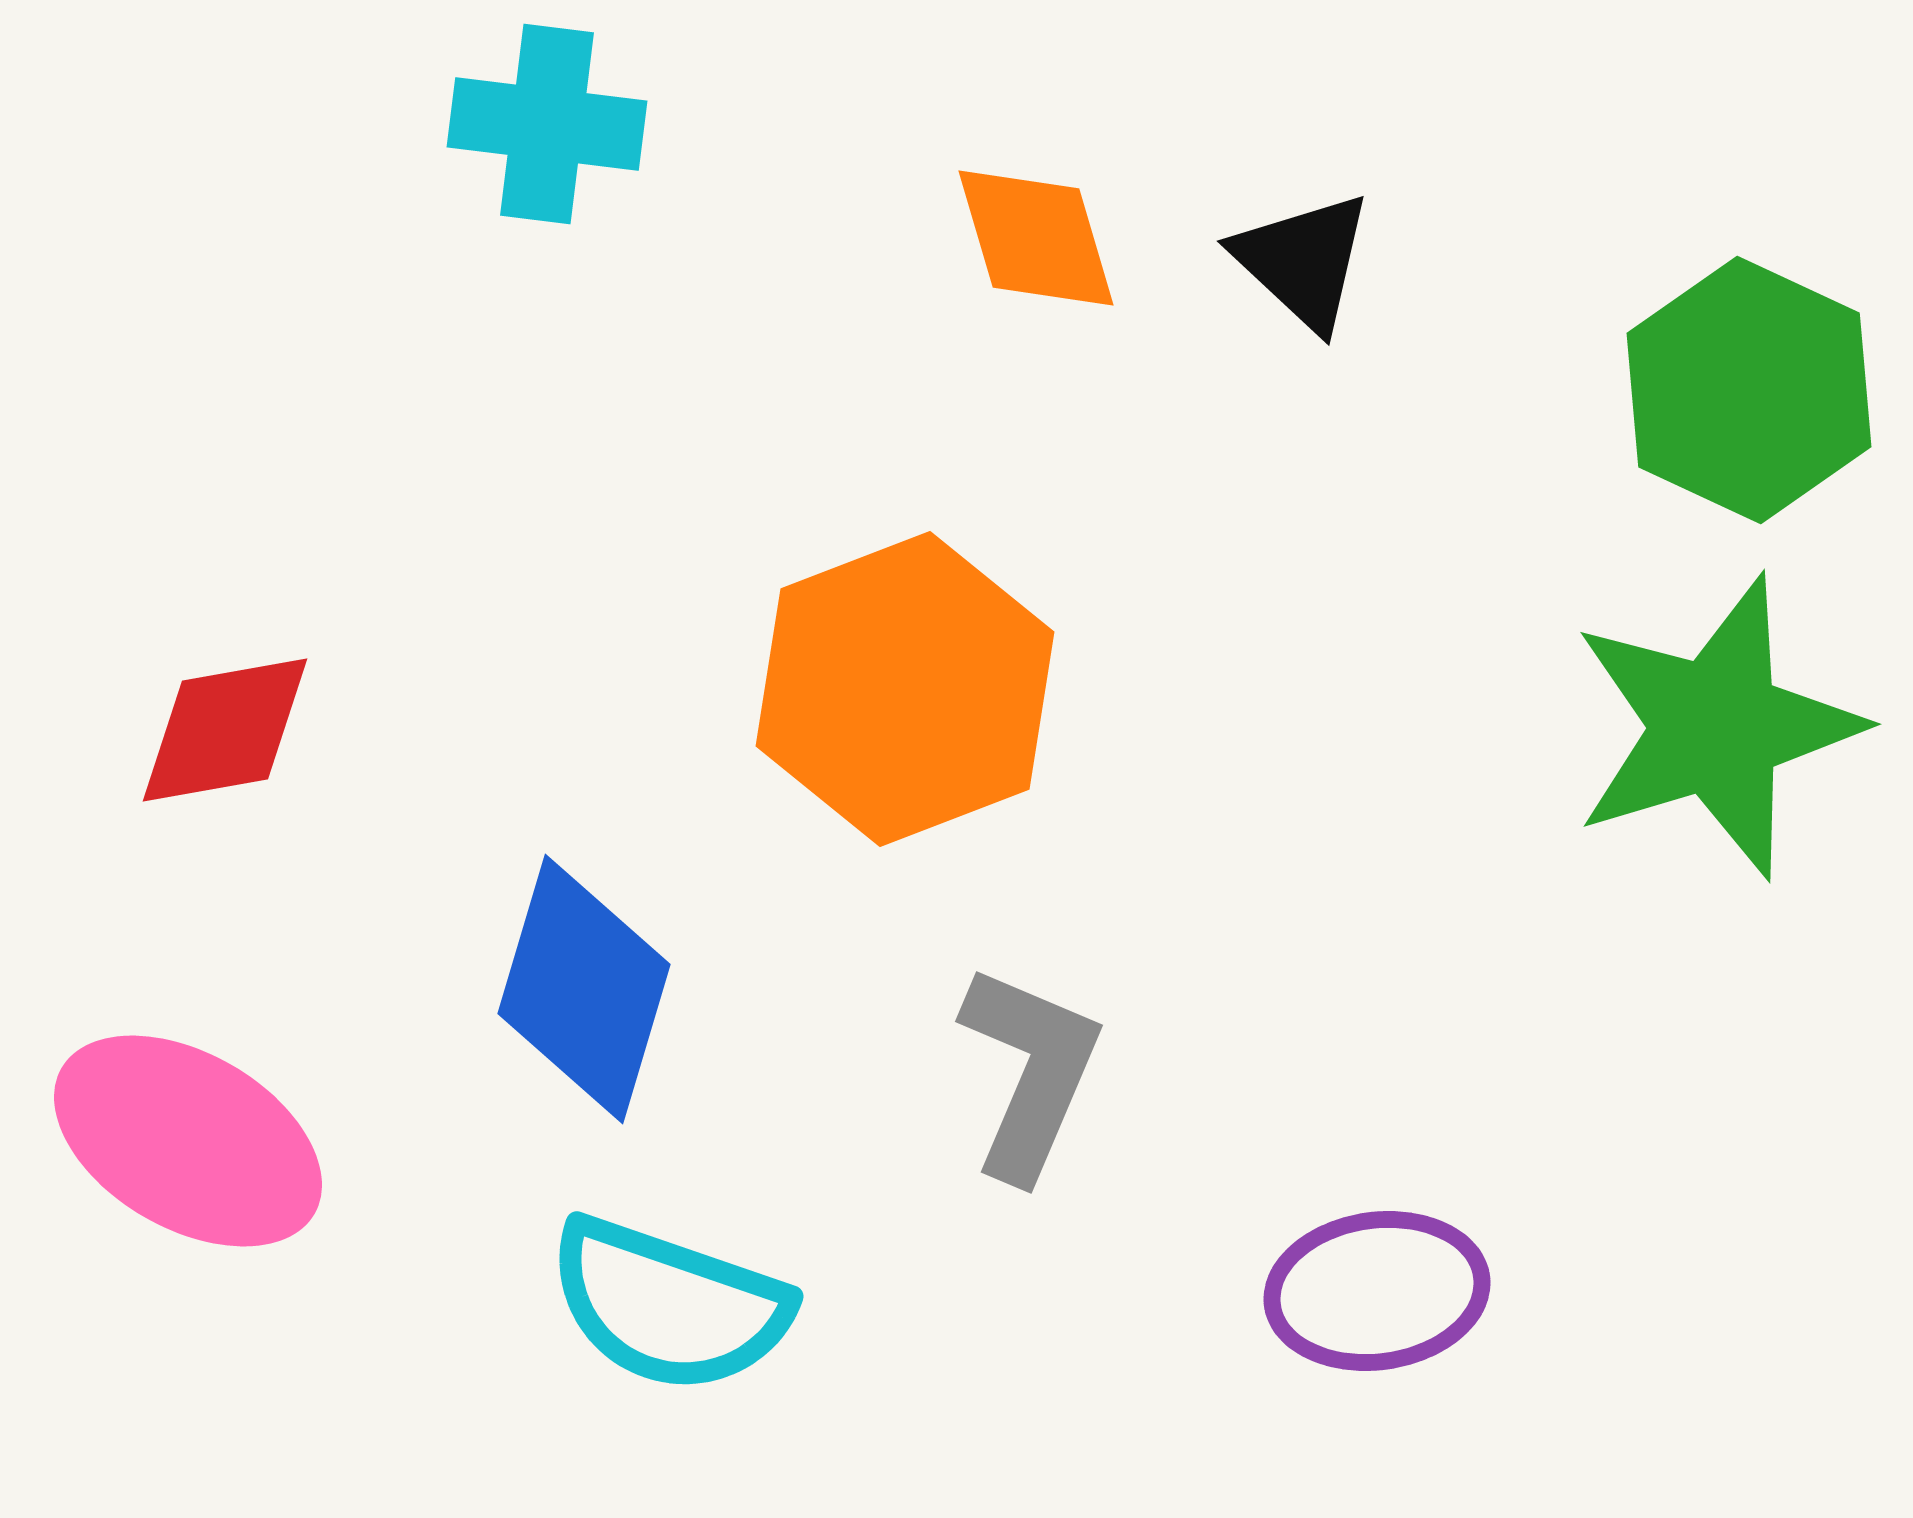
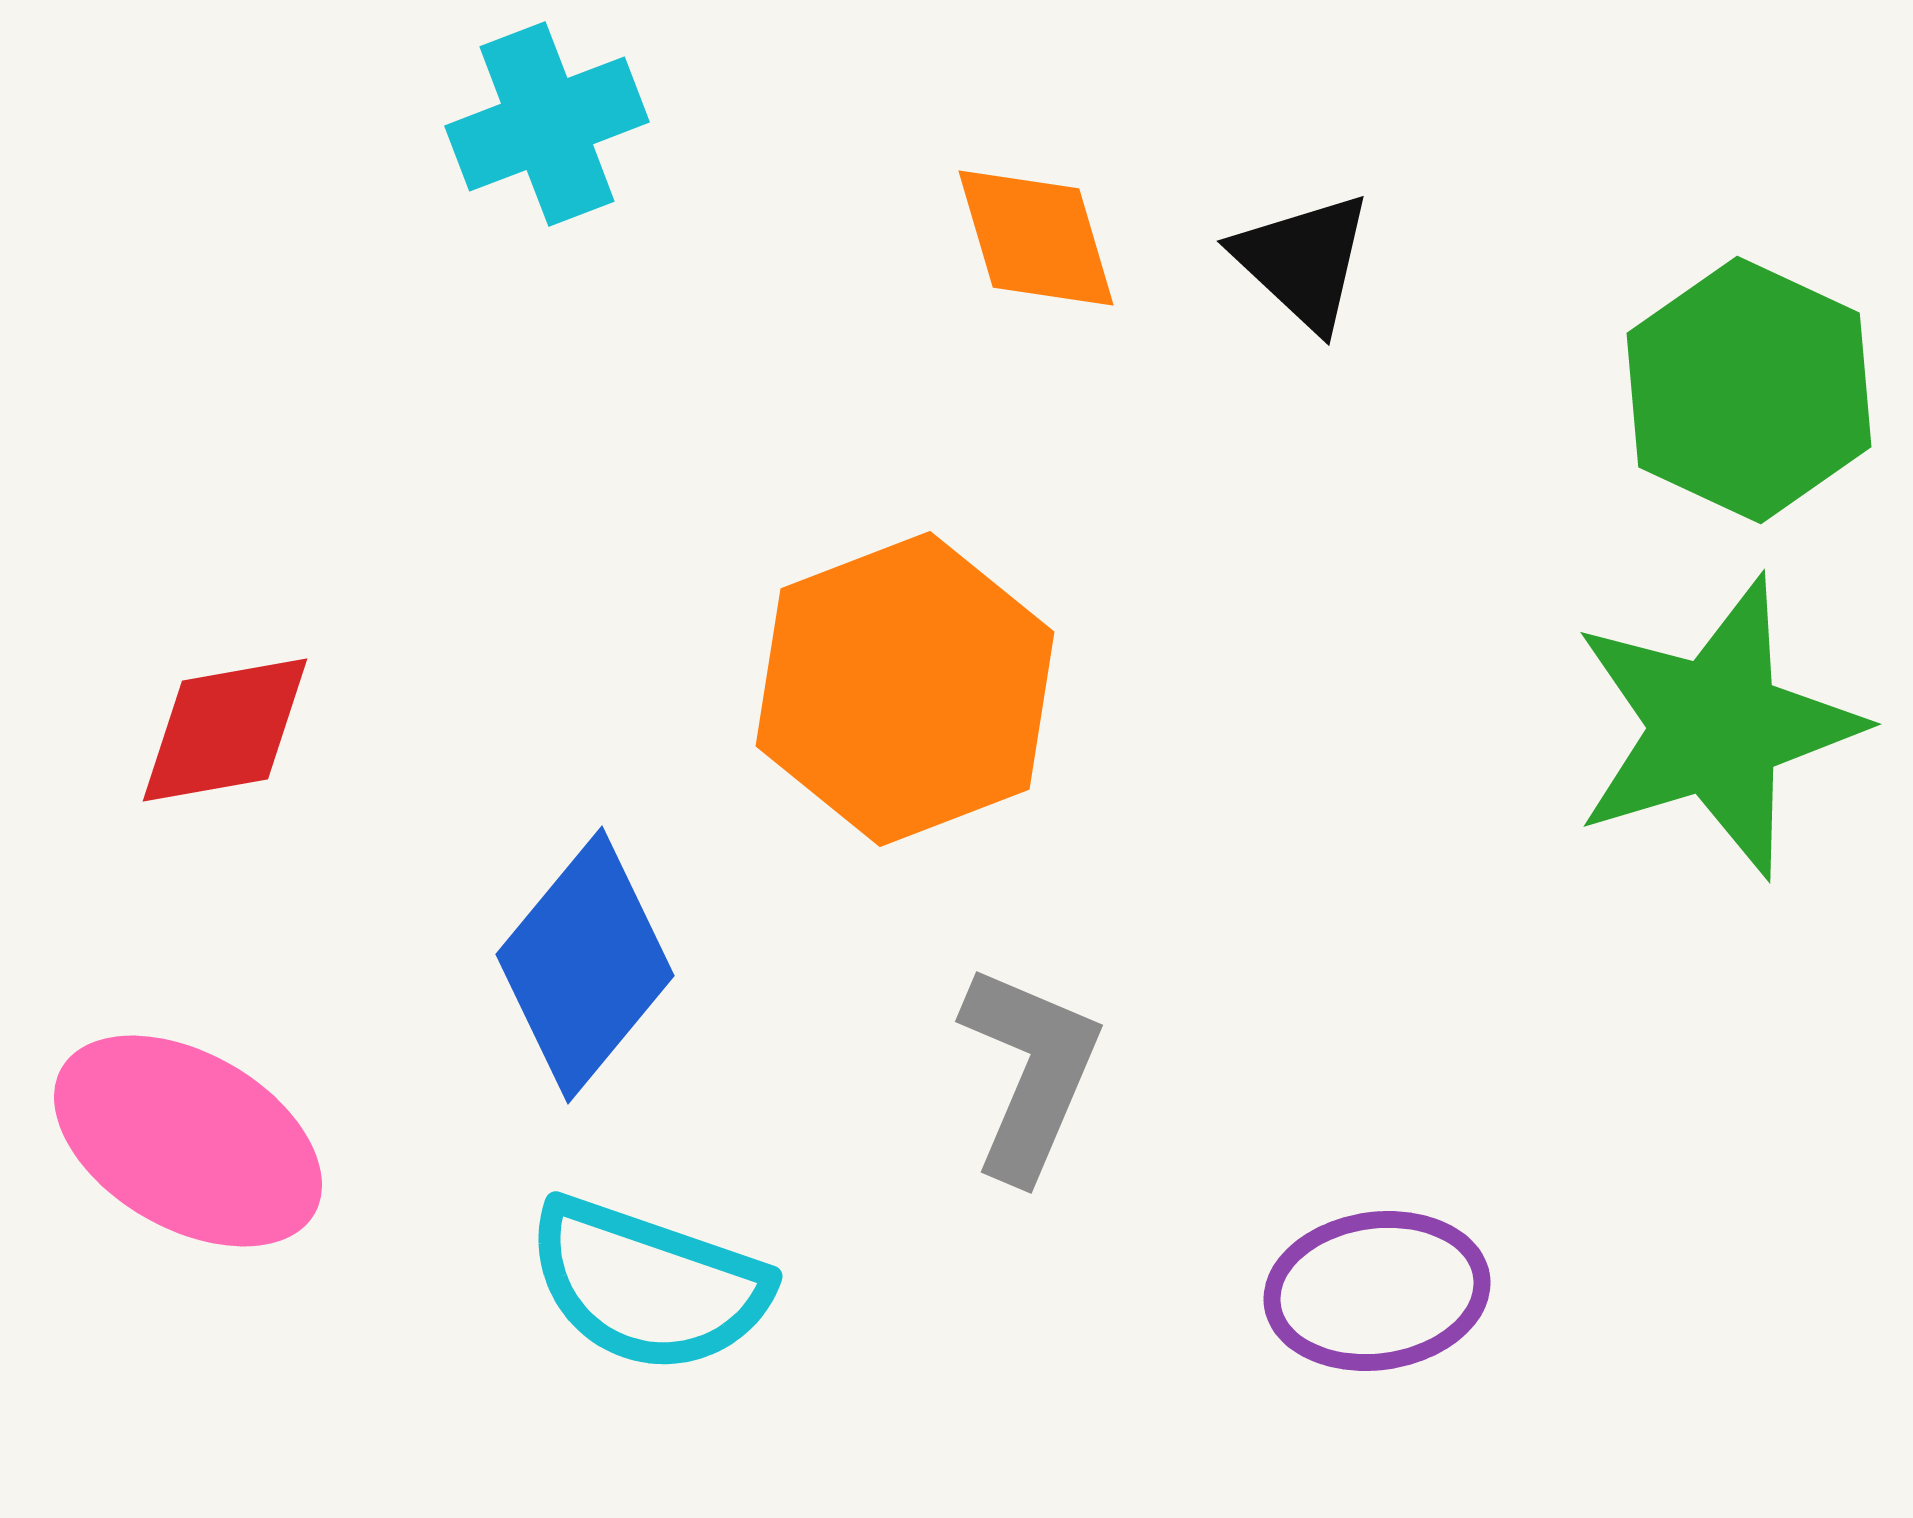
cyan cross: rotated 28 degrees counterclockwise
blue diamond: moved 1 px right, 24 px up; rotated 23 degrees clockwise
cyan semicircle: moved 21 px left, 20 px up
